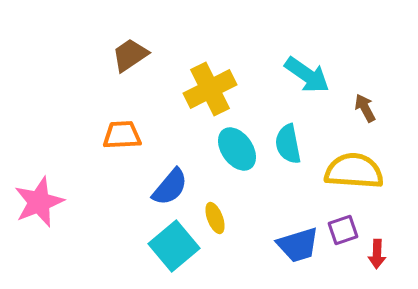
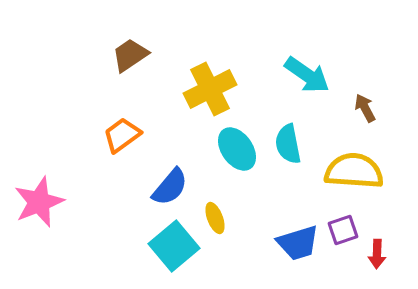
orange trapezoid: rotated 33 degrees counterclockwise
blue trapezoid: moved 2 px up
